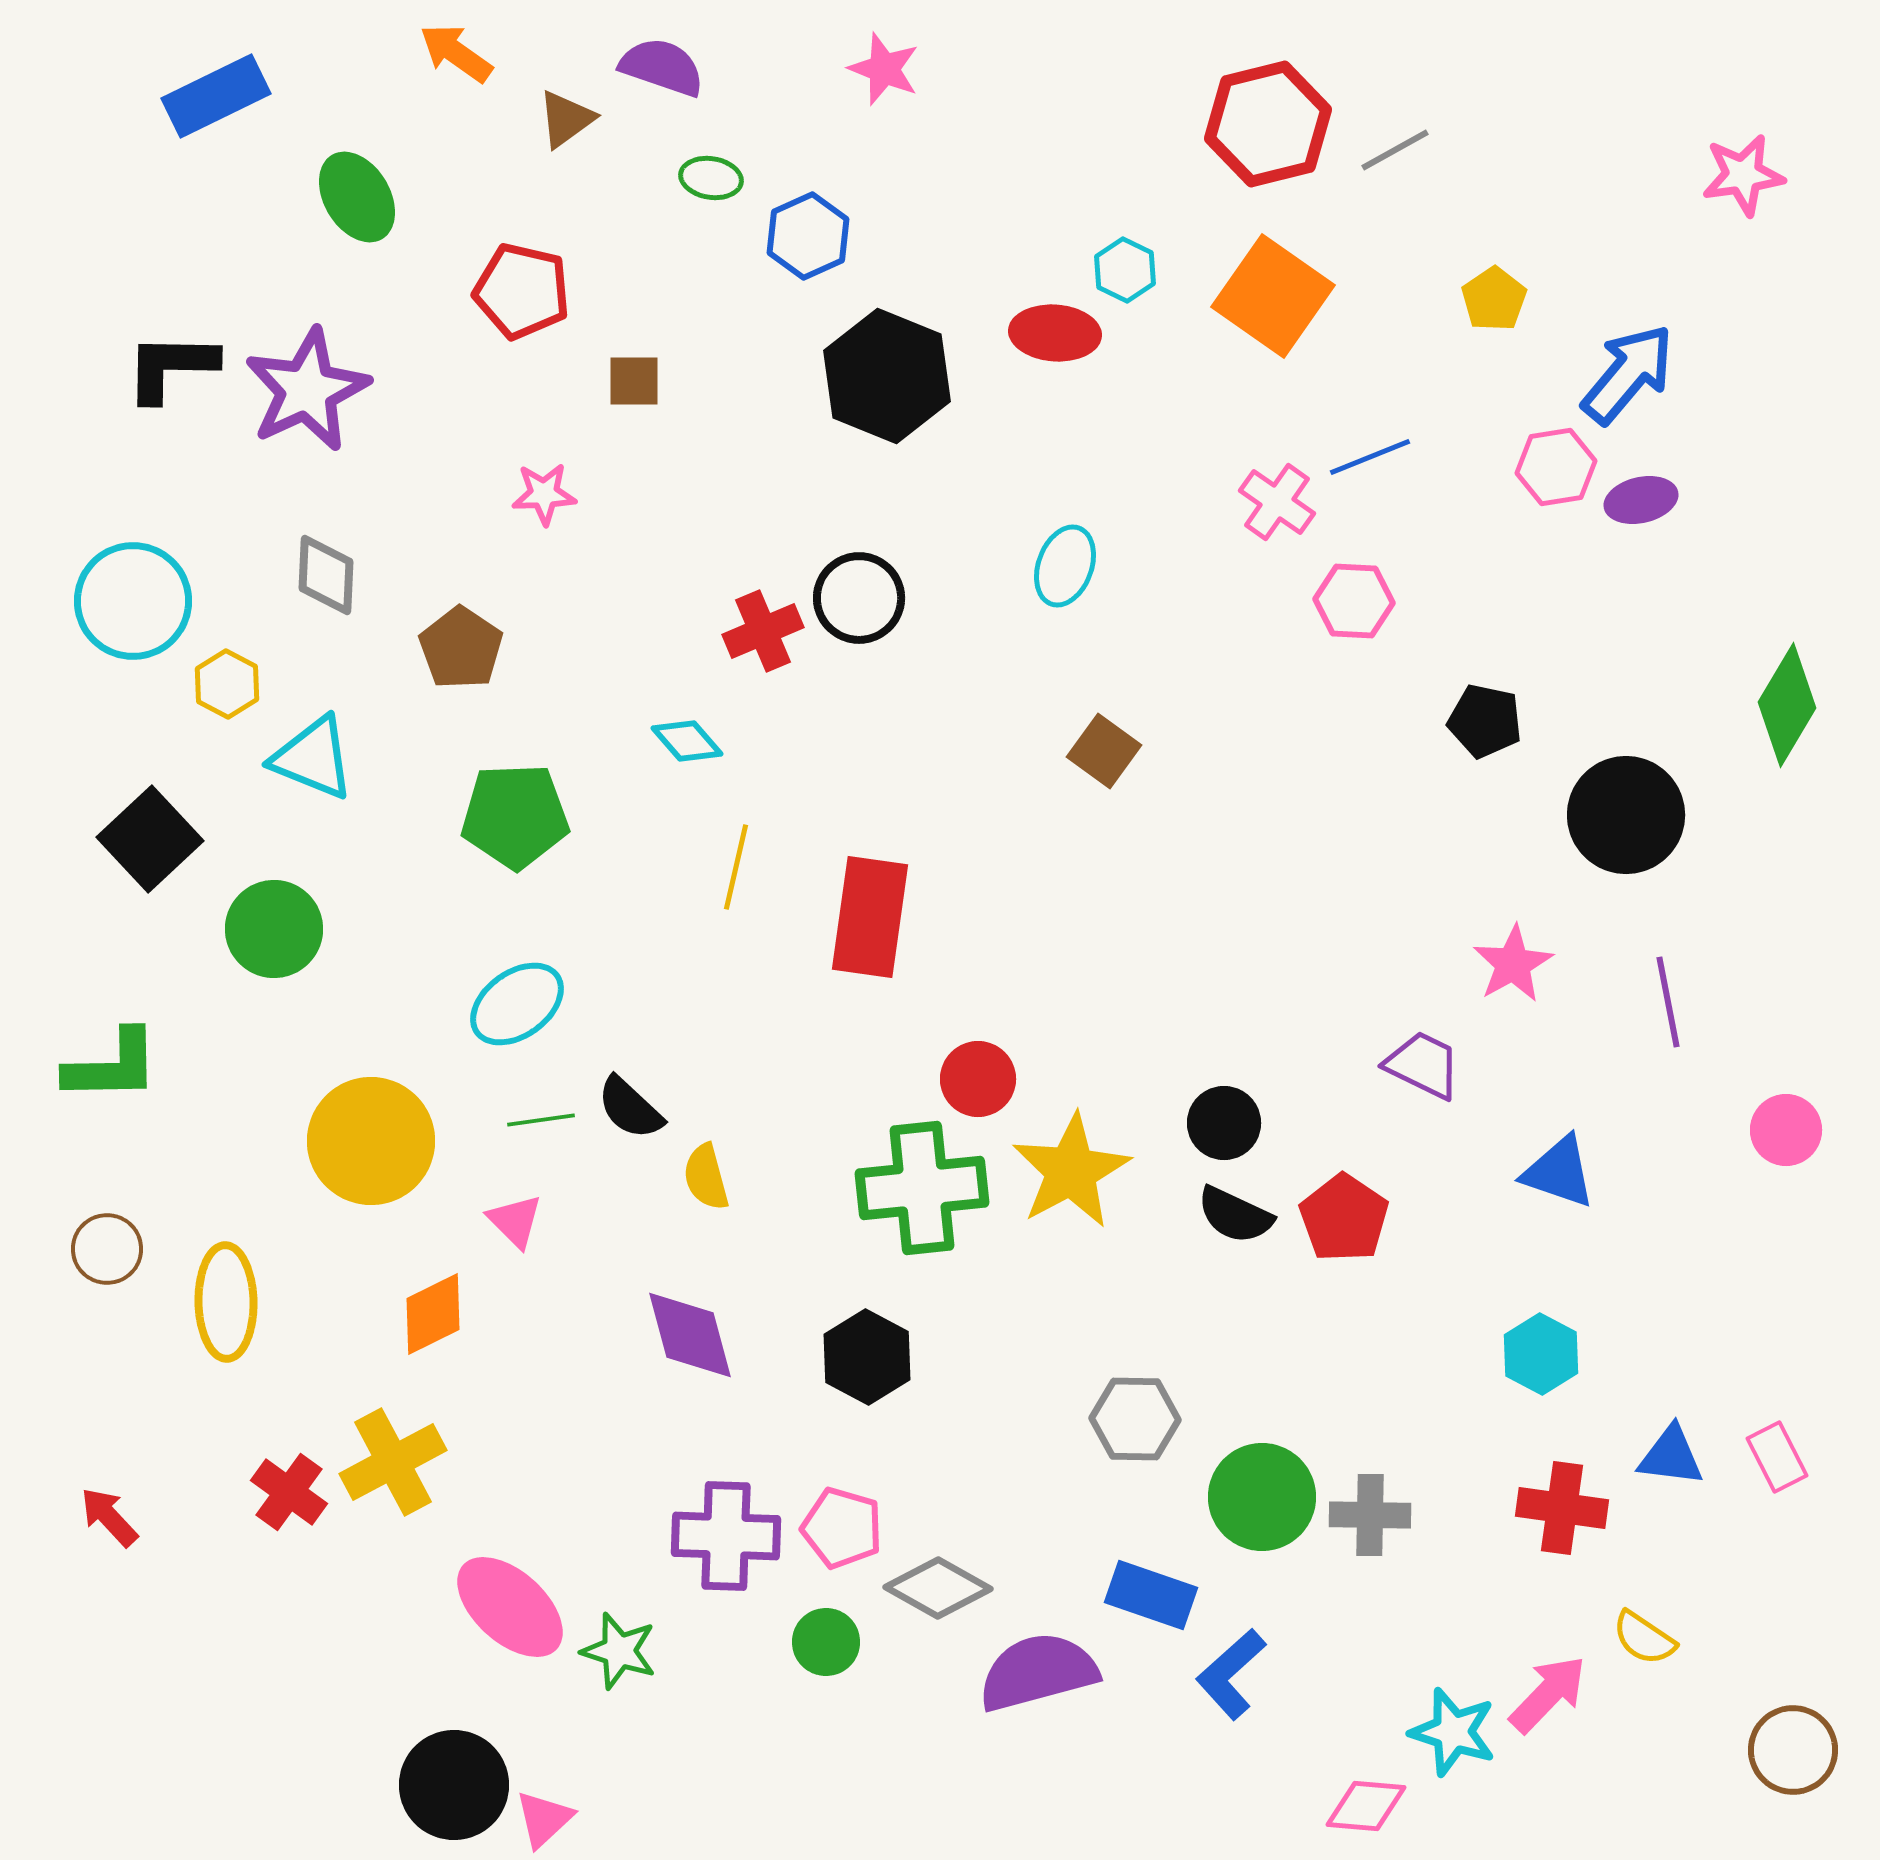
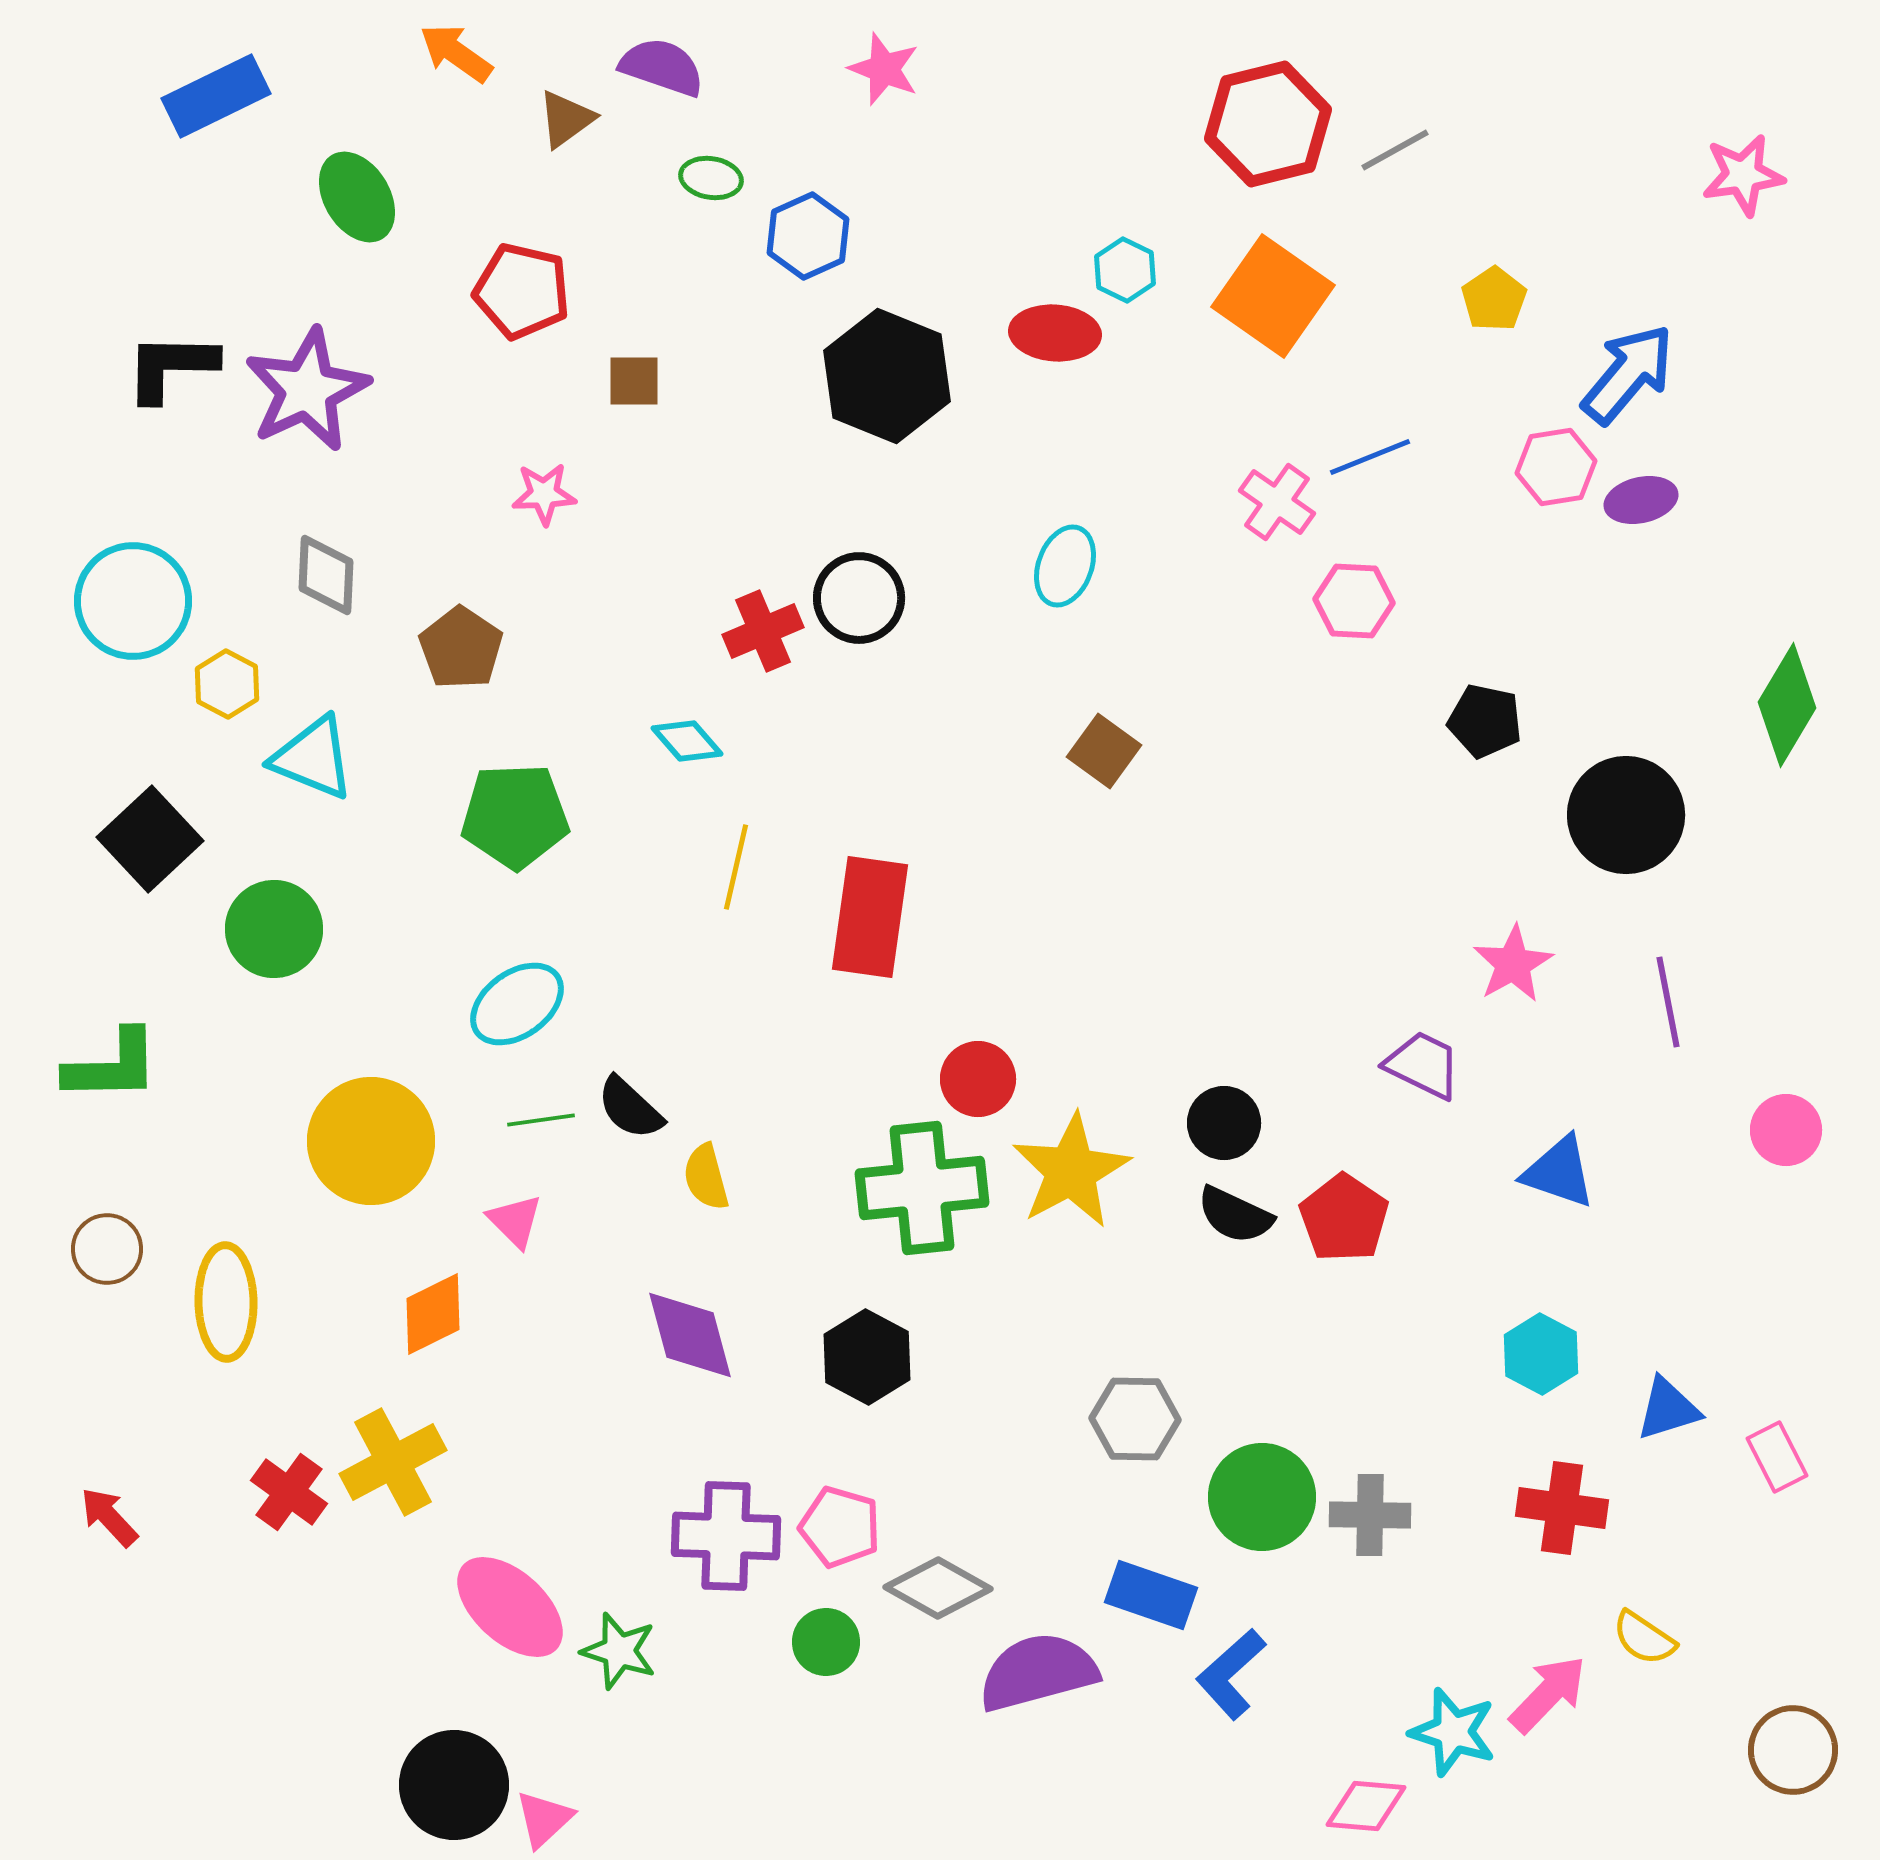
blue triangle at (1671, 1456): moved 3 px left, 47 px up; rotated 24 degrees counterclockwise
pink pentagon at (842, 1528): moved 2 px left, 1 px up
